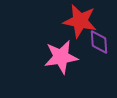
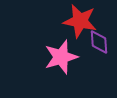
pink star: rotated 8 degrees counterclockwise
